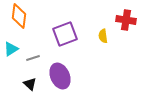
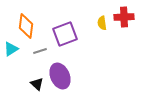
orange diamond: moved 7 px right, 10 px down
red cross: moved 2 px left, 3 px up; rotated 12 degrees counterclockwise
yellow semicircle: moved 1 px left, 13 px up
gray line: moved 7 px right, 7 px up
black triangle: moved 7 px right
